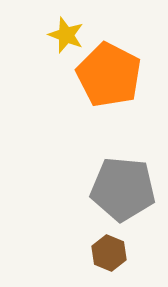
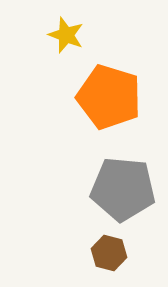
orange pentagon: moved 22 px down; rotated 10 degrees counterclockwise
brown hexagon: rotated 8 degrees counterclockwise
